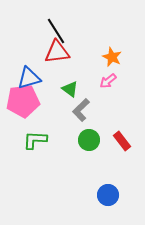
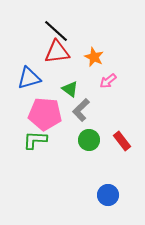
black line: rotated 16 degrees counterclockwise
orange star: moved 18 px left
pink pentagon: moved 22 px right, 13 px down; rotated 12 degrees clockwise
